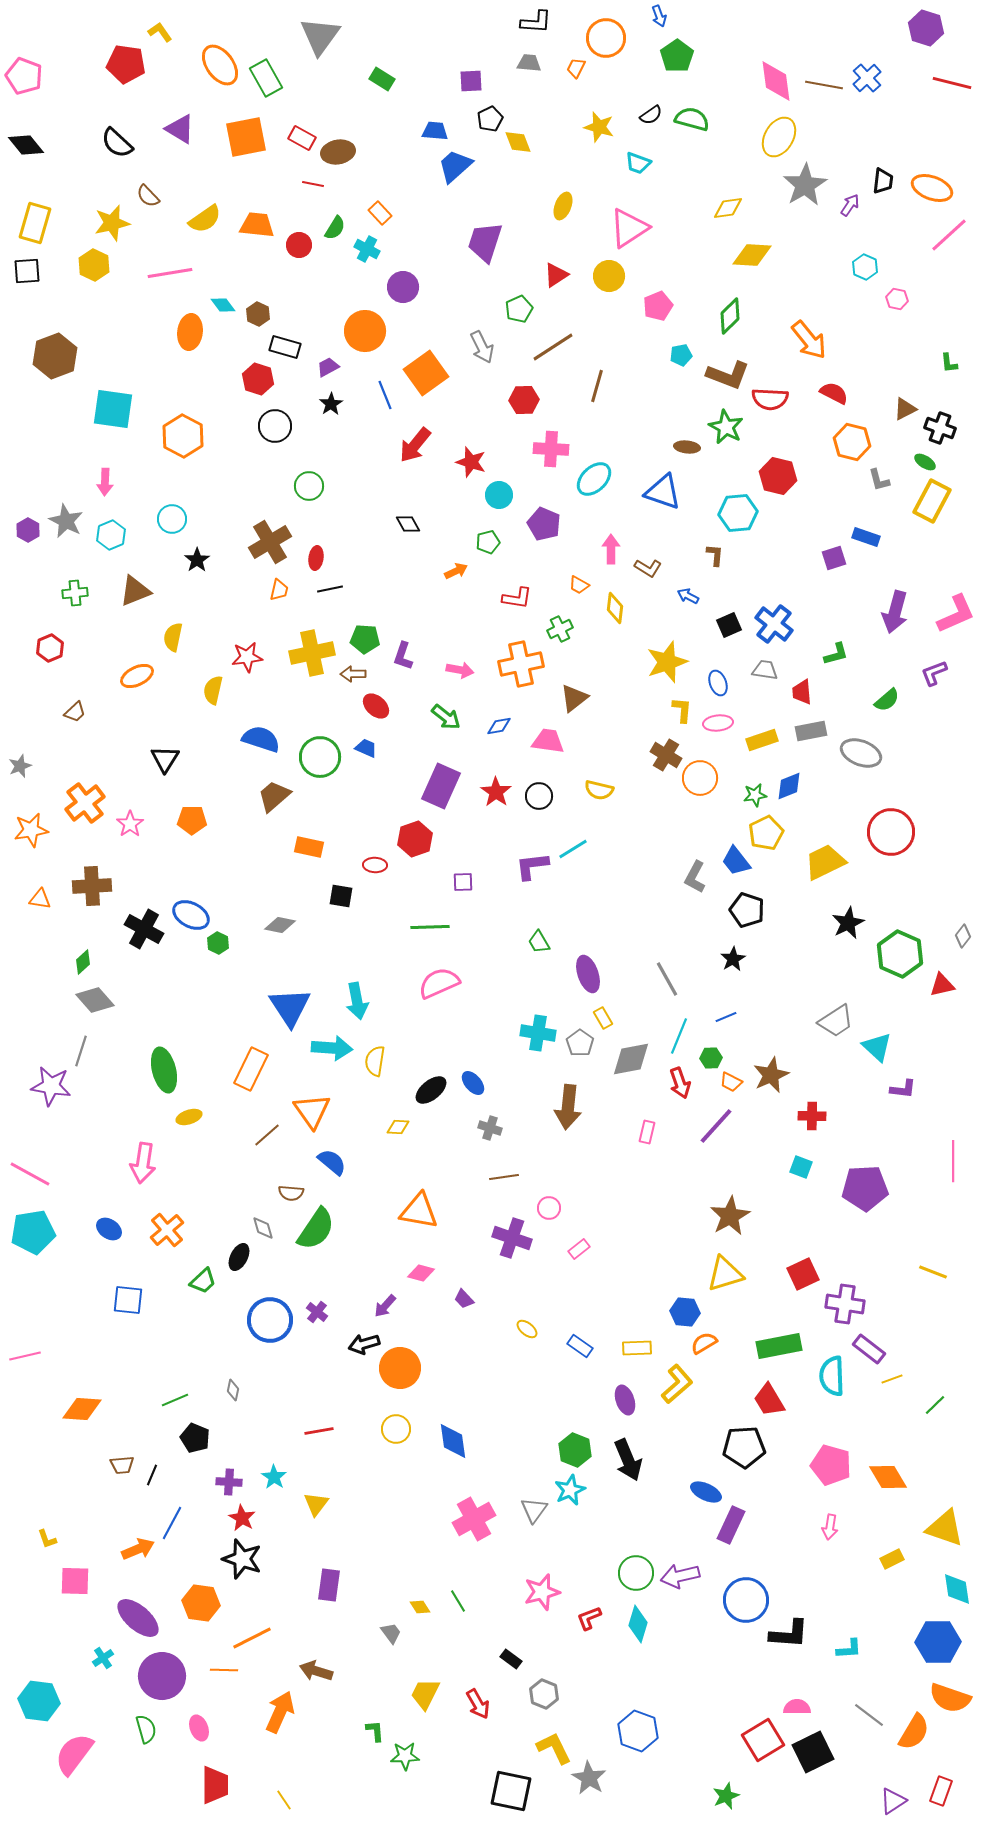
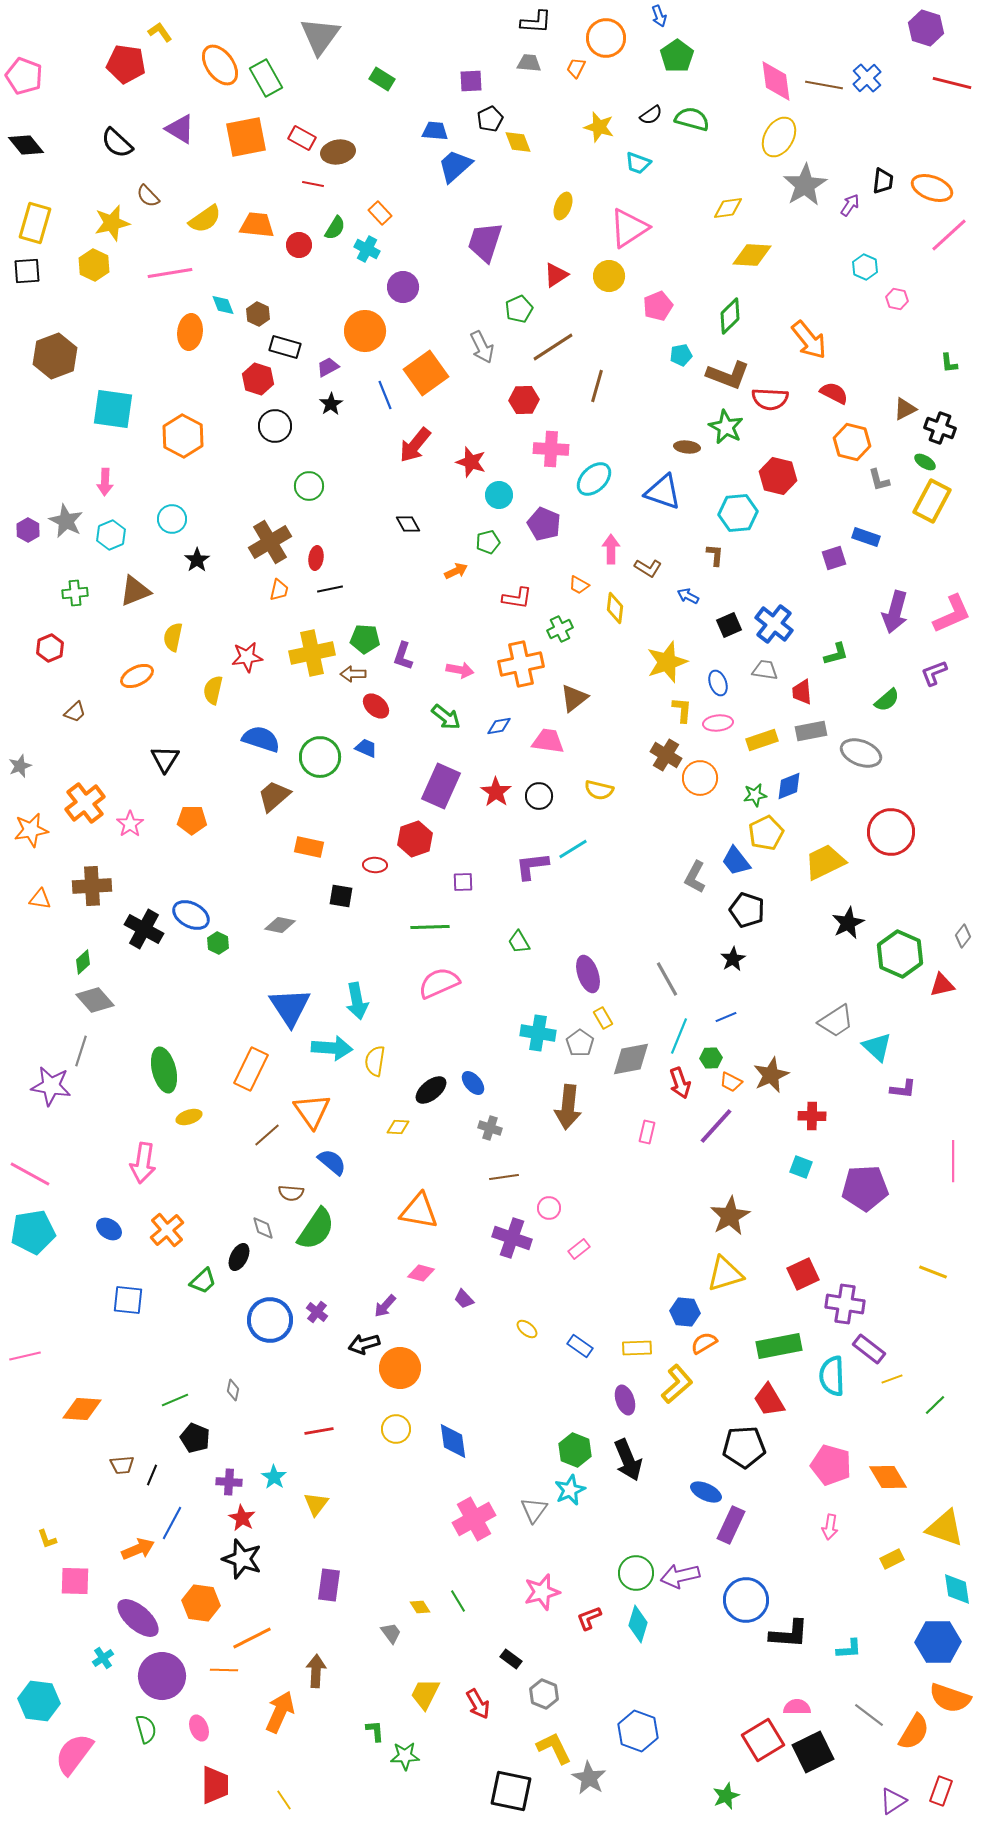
cyan diamond at (223, 305): rotated 15 degrees clockwise
pink L-shape at (956, 614): moved 4 px left
green trapezoid at (539, 942): moved 20 px left
brown arrow at (316, 1671): rotated 76 degrees clockwise
